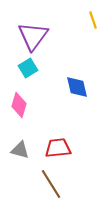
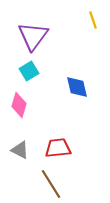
cyan square: moved 1 px right, 3 px down
gray triangle: rotated 12 degrees clockwise
